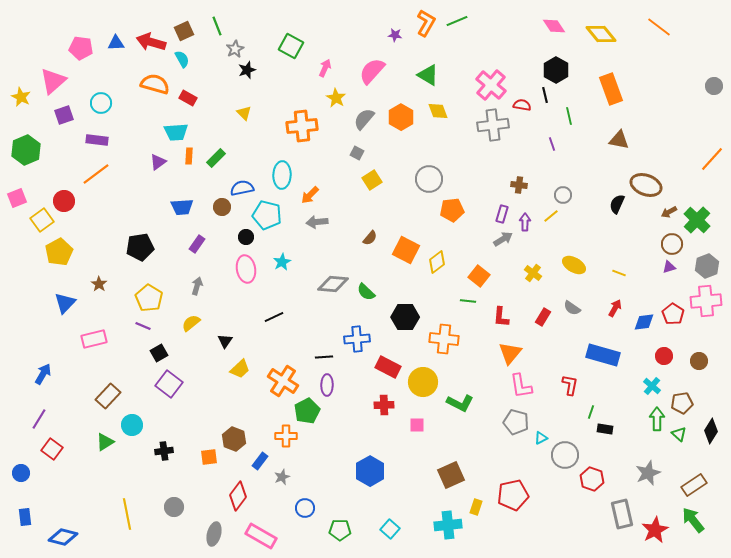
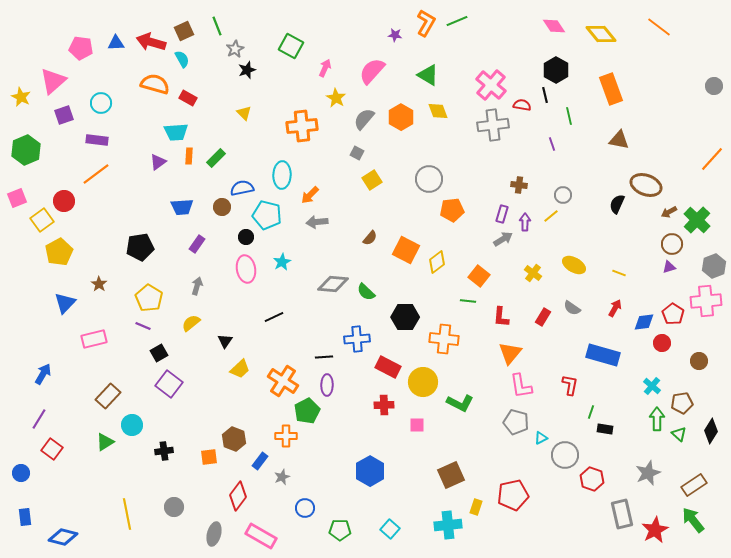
gray hexagon at (707, 266): moved 7 px right
red circle at (664, 356): moved 2 px left, 13 px up
